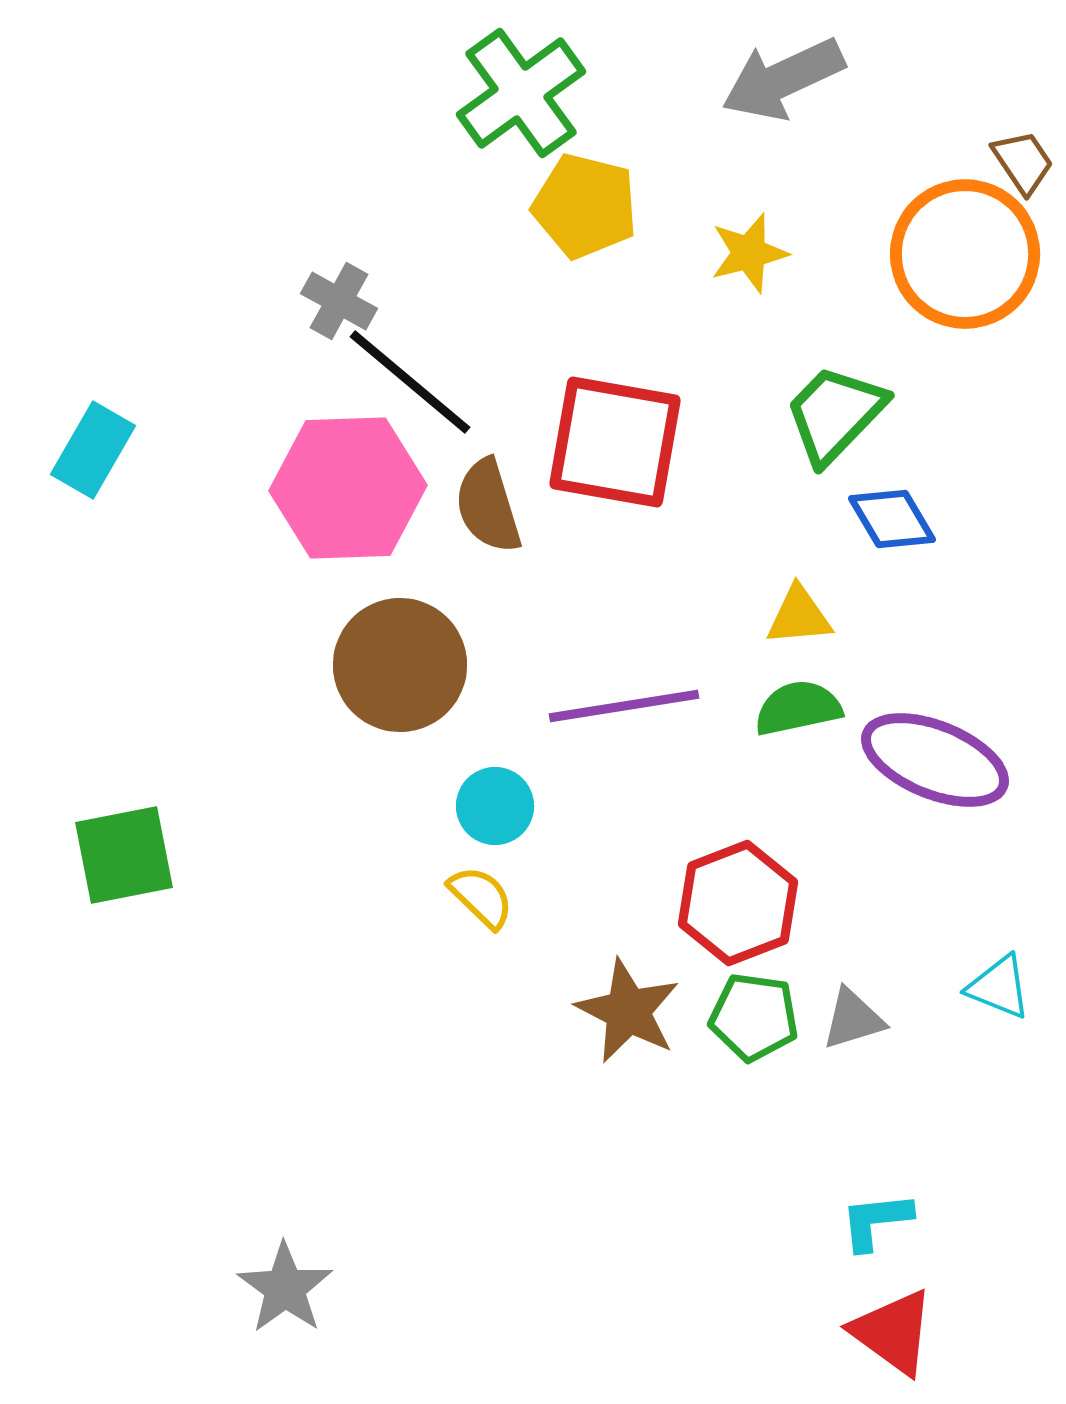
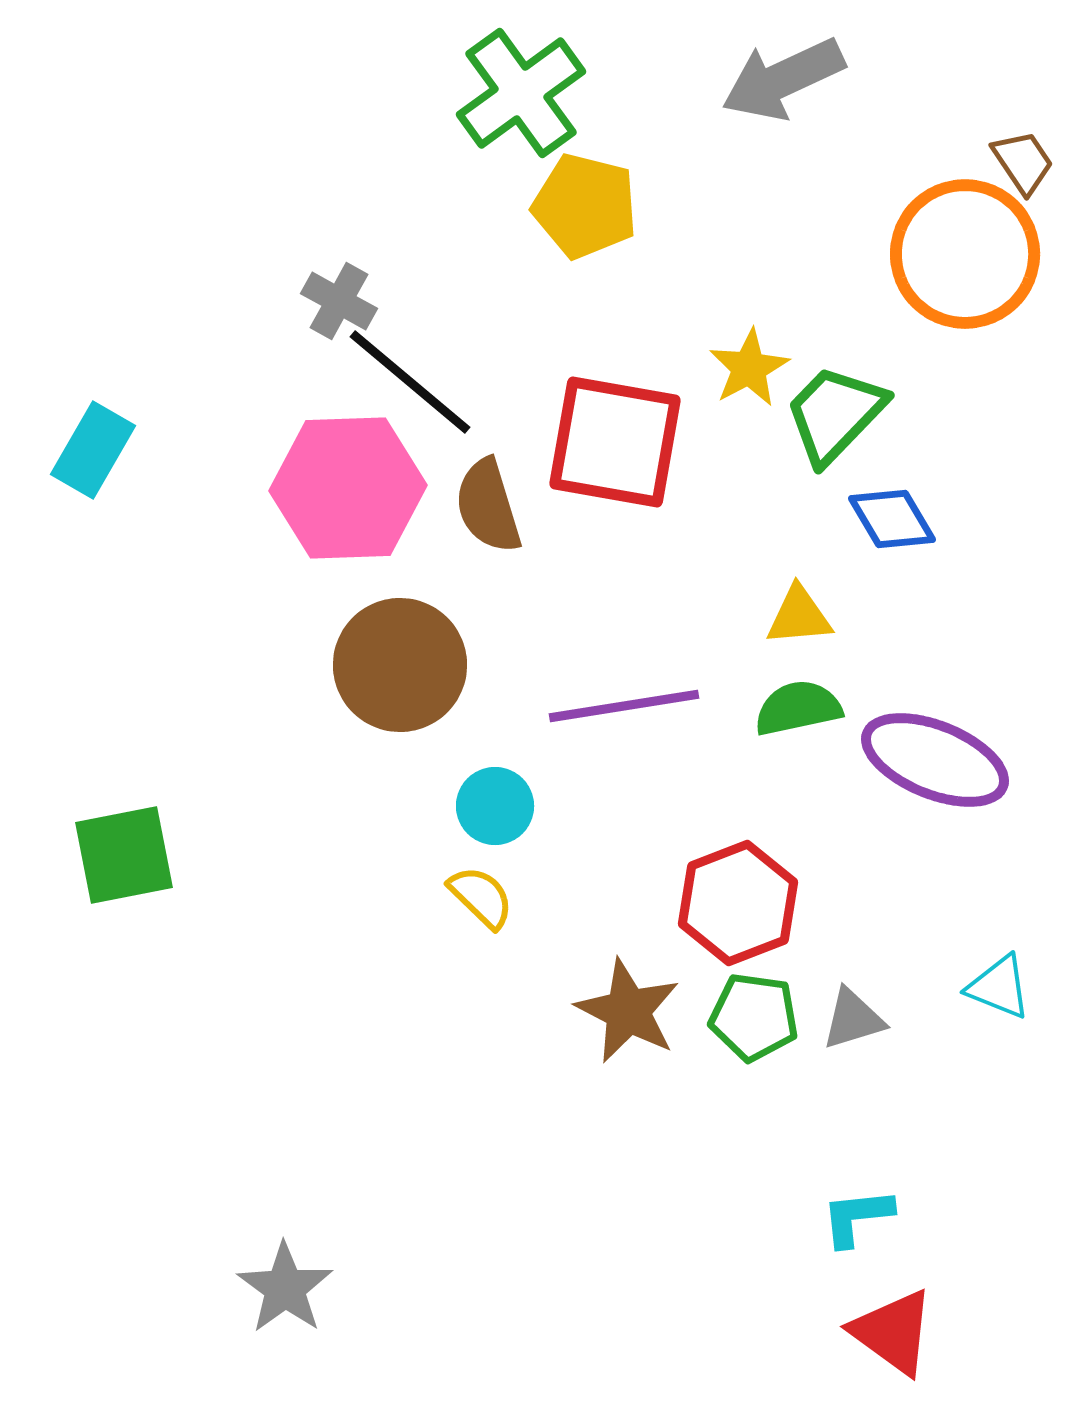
yellow star: moved 115 px down; rotated 14 degrees counterclockwise
cyan L-shape: moved 19 px left, 4 px up
